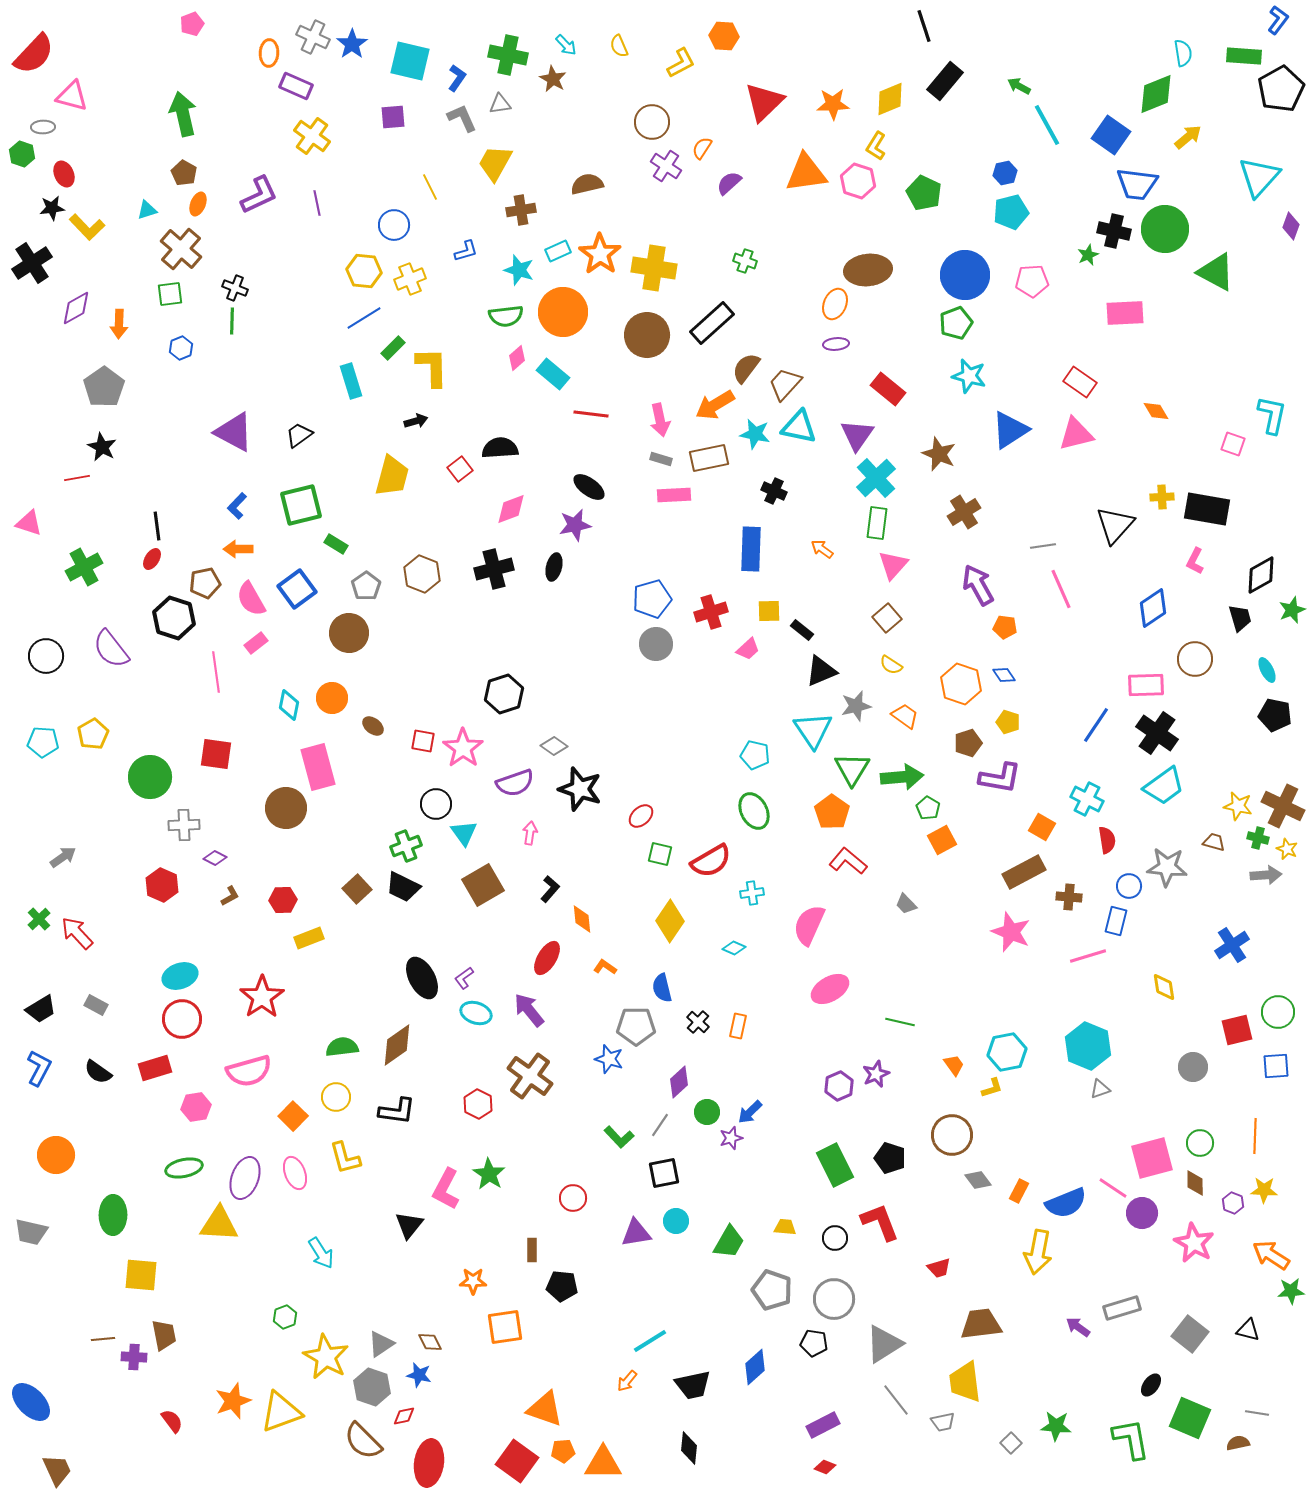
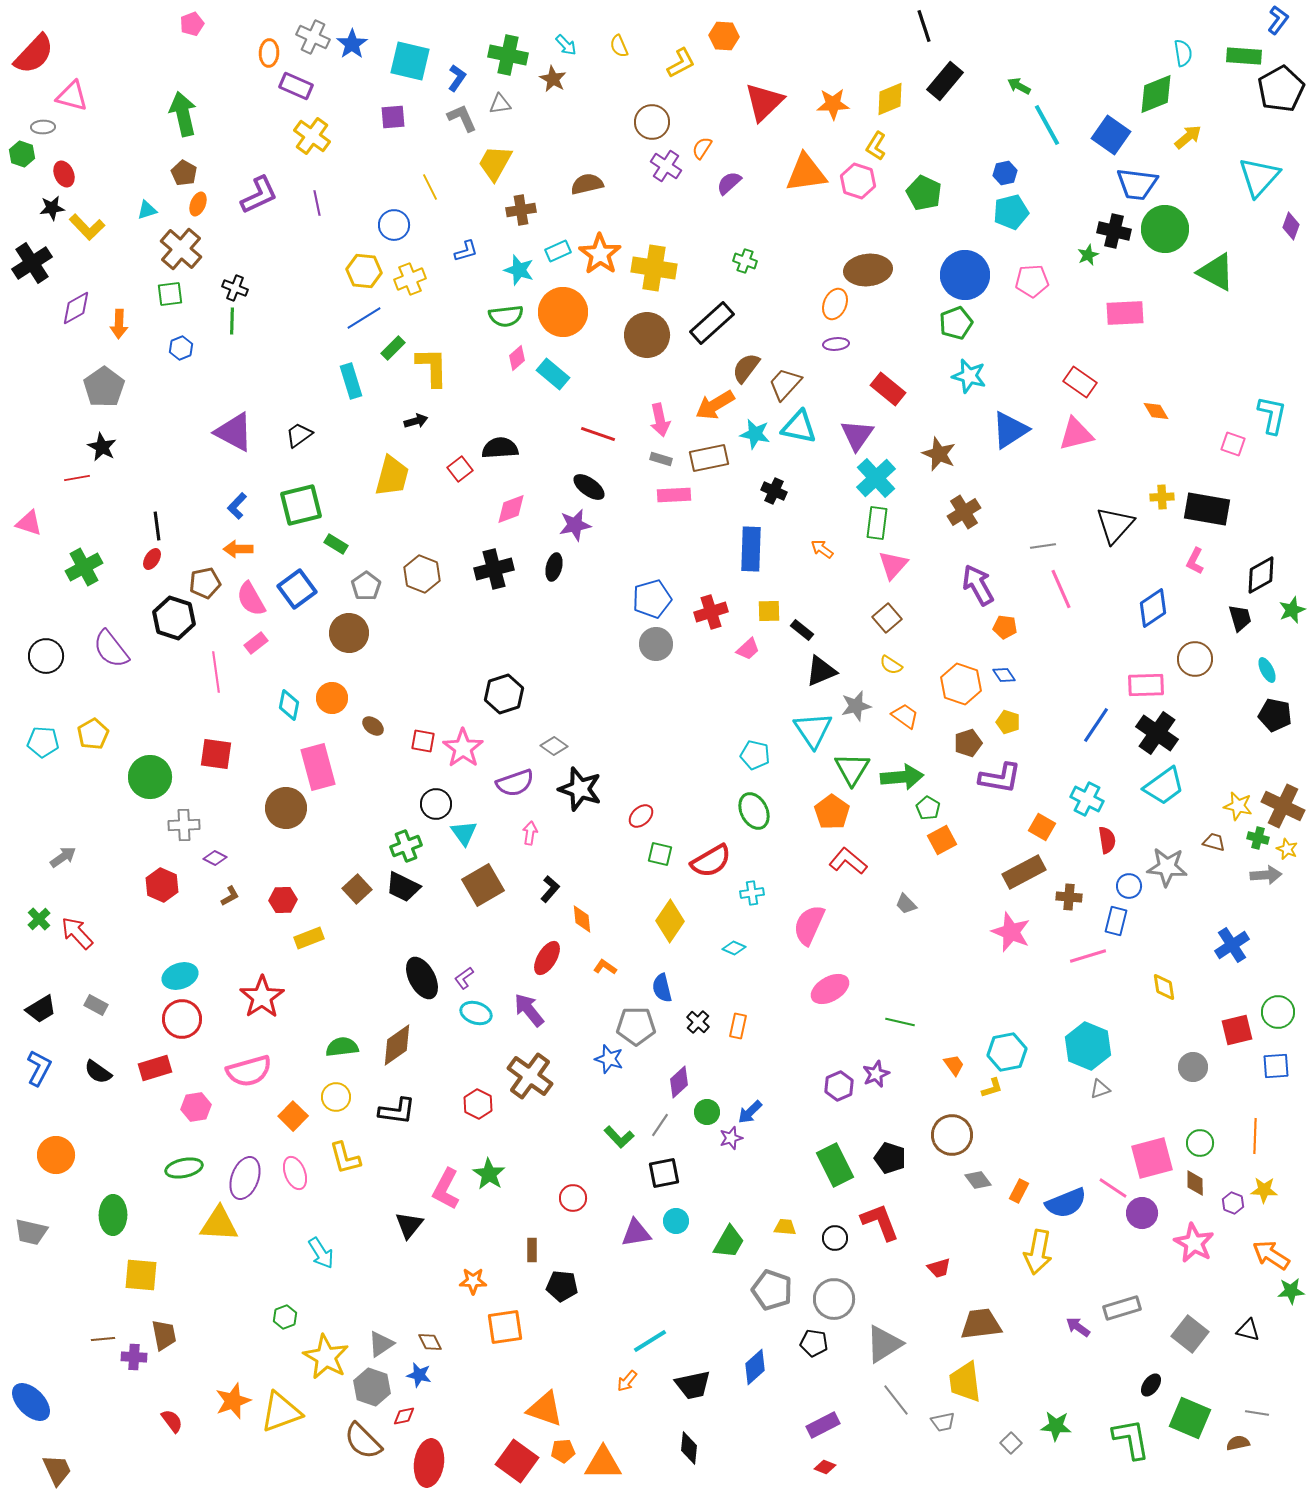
red line at (591, 414): moved 7 px right, 20 px down; rotated 12 degrees clockwise
